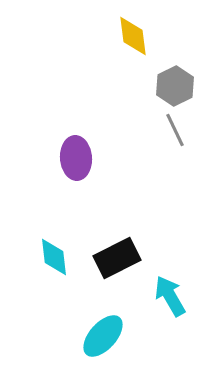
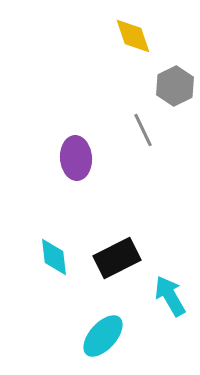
yellow diamond: rotated 12 degrees counterclockwise
gray line: moved 32 px left
